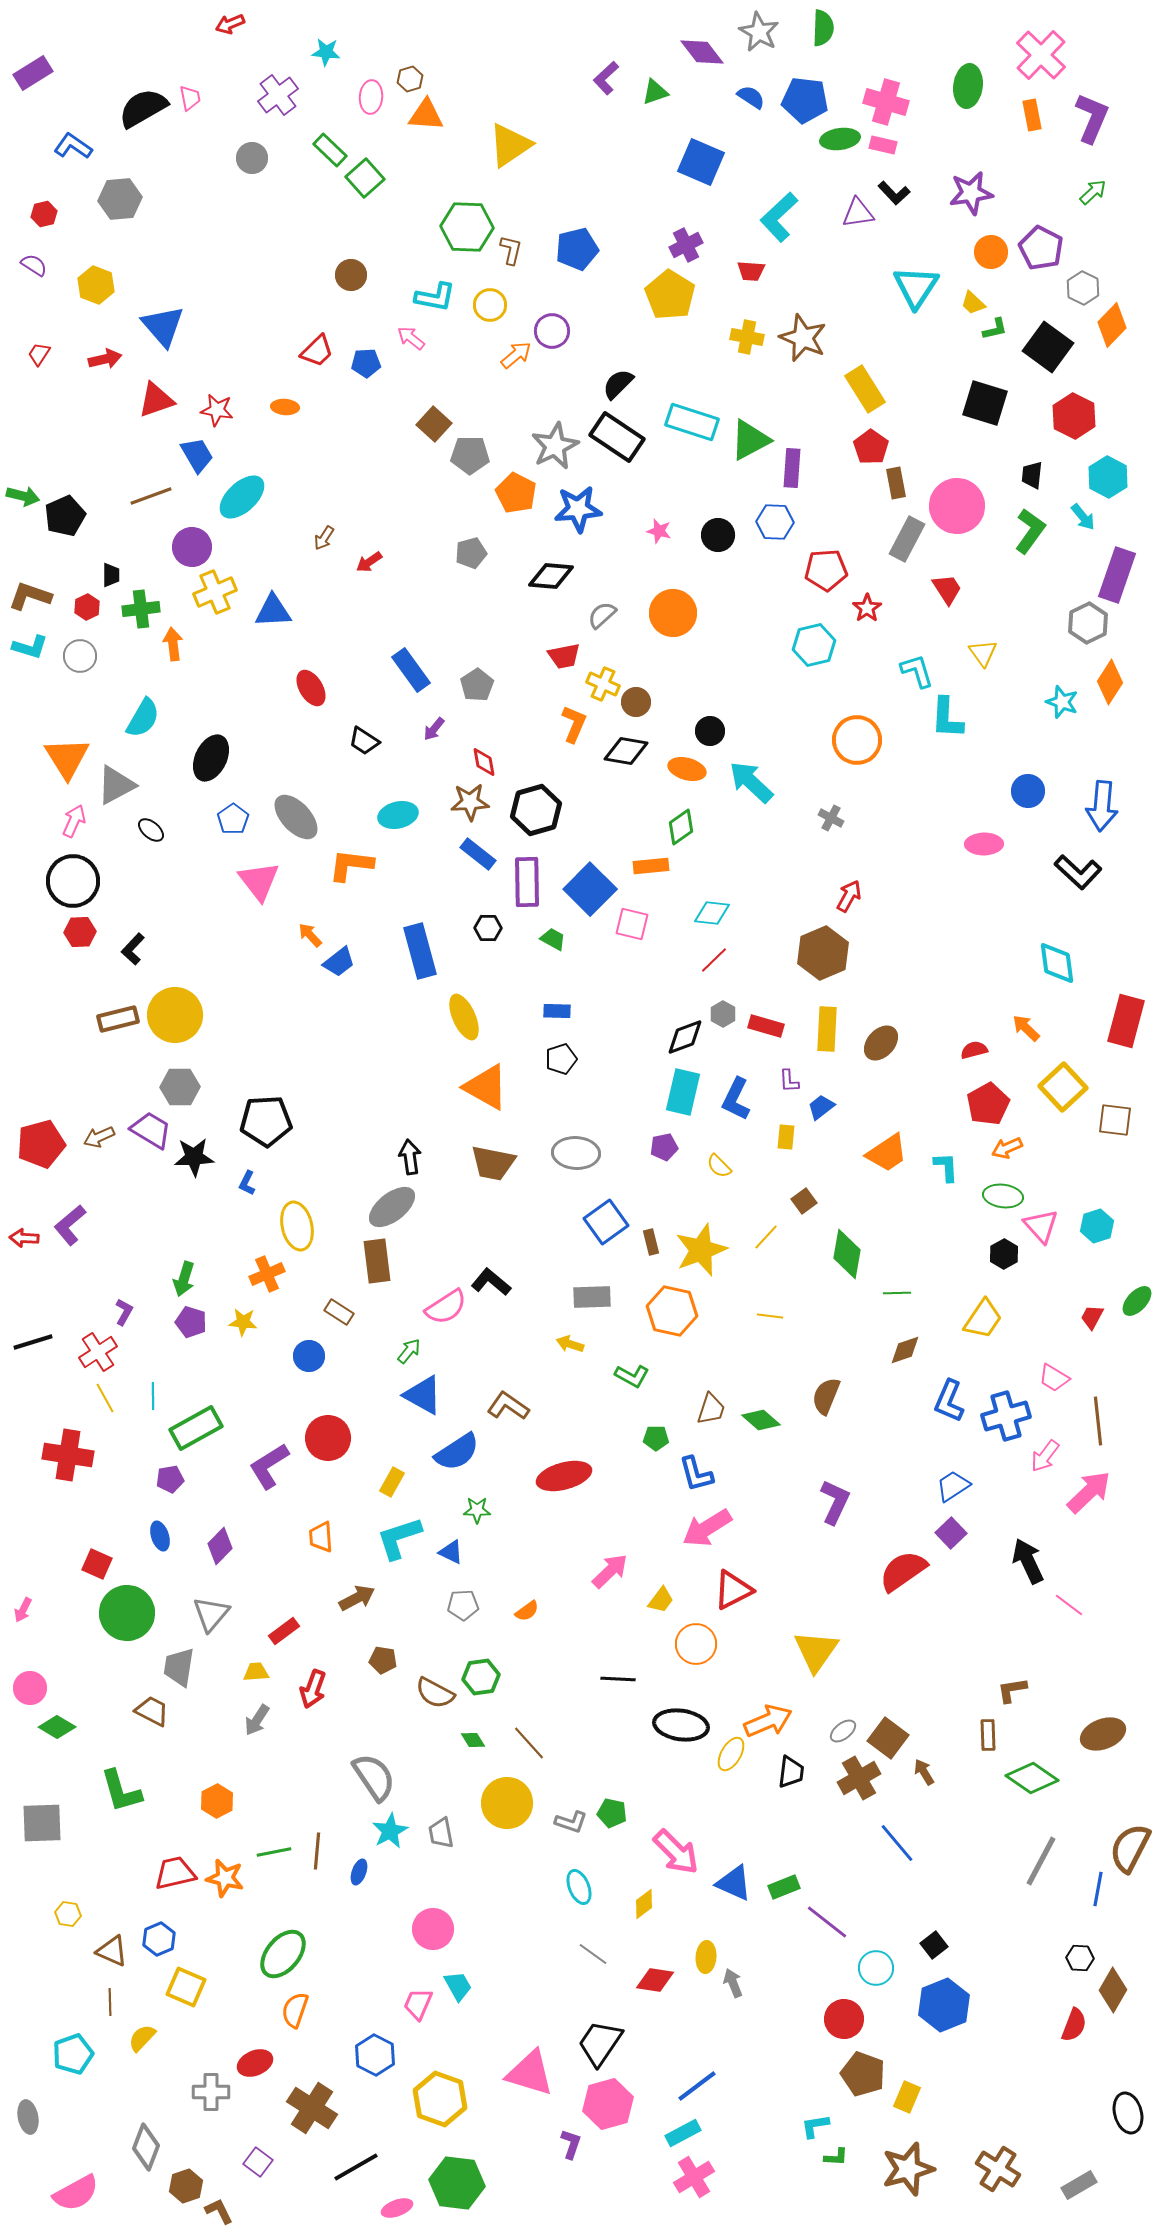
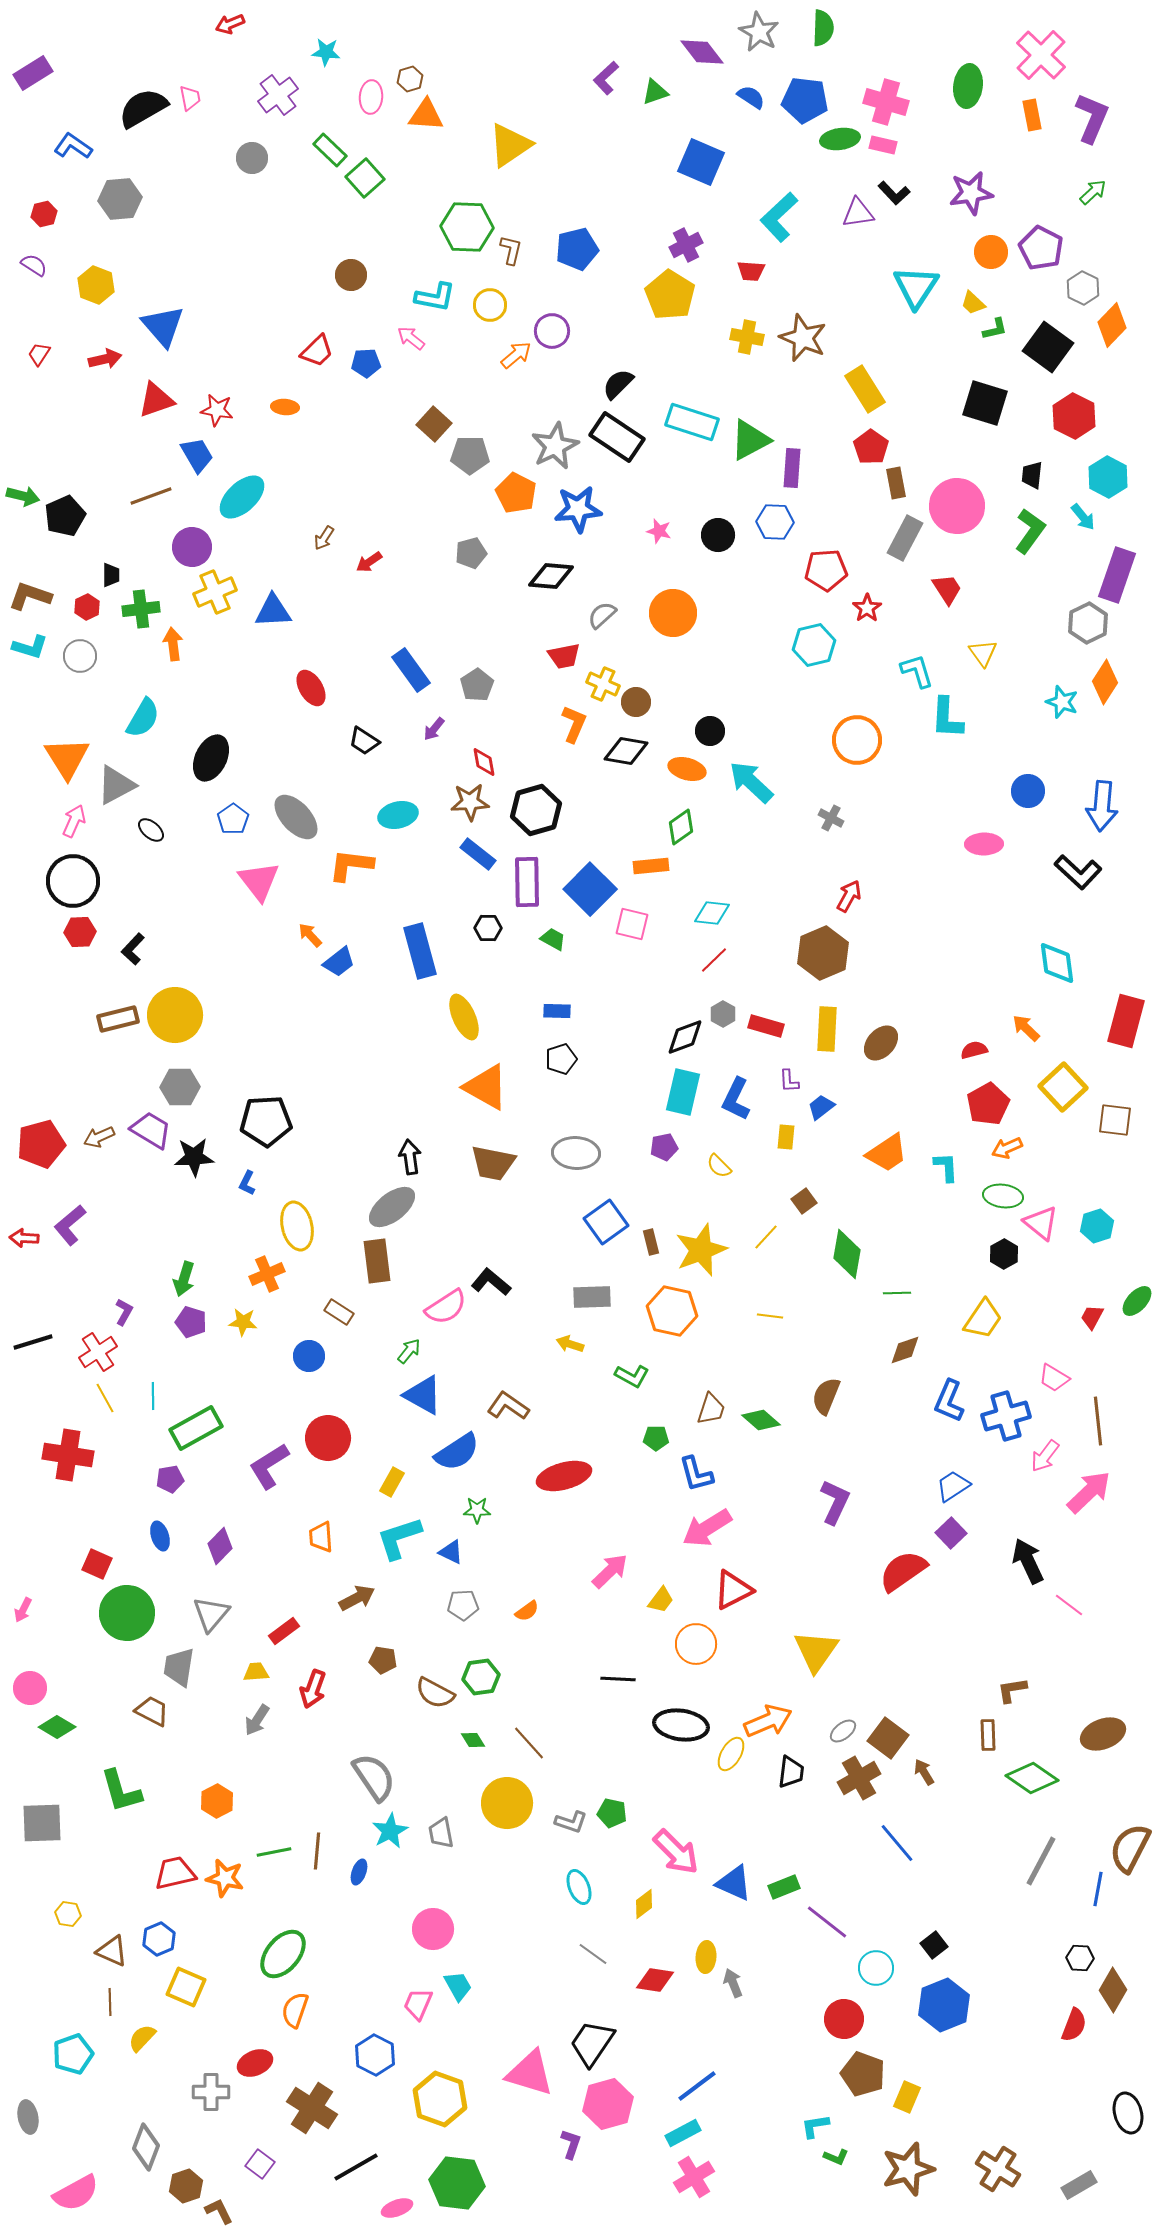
gray rectangle at (907, 539): moved 2 px left, 1 px up
orange diamond at (1110, 682): moved 5 px left
pink triangle at (1041, 1226): moved 3 px up; rotated 9 degrees counterclockwise
black trapezoid at (600, 2043): moved 8 px left
green L-shape at (836, 2157): rotated 20 degrees clockwise
purple square at (258, 2162): moved 2 px right, 2 px down
